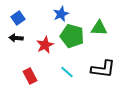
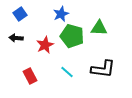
blue square: moved 2 px right, 4 px up
